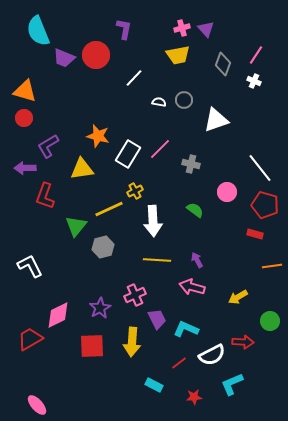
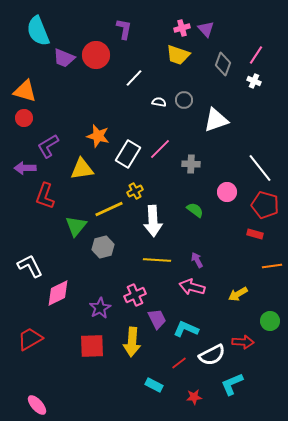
yellow trapezoid at (178, 55): rotated 30 degrees clockwise
gray cross at (191, 164): rotated 12 degrees counterclockwise
yellow arrow at (238, 297): moved 3 px up
pink diamond at (58, 315): moved 22 px up
